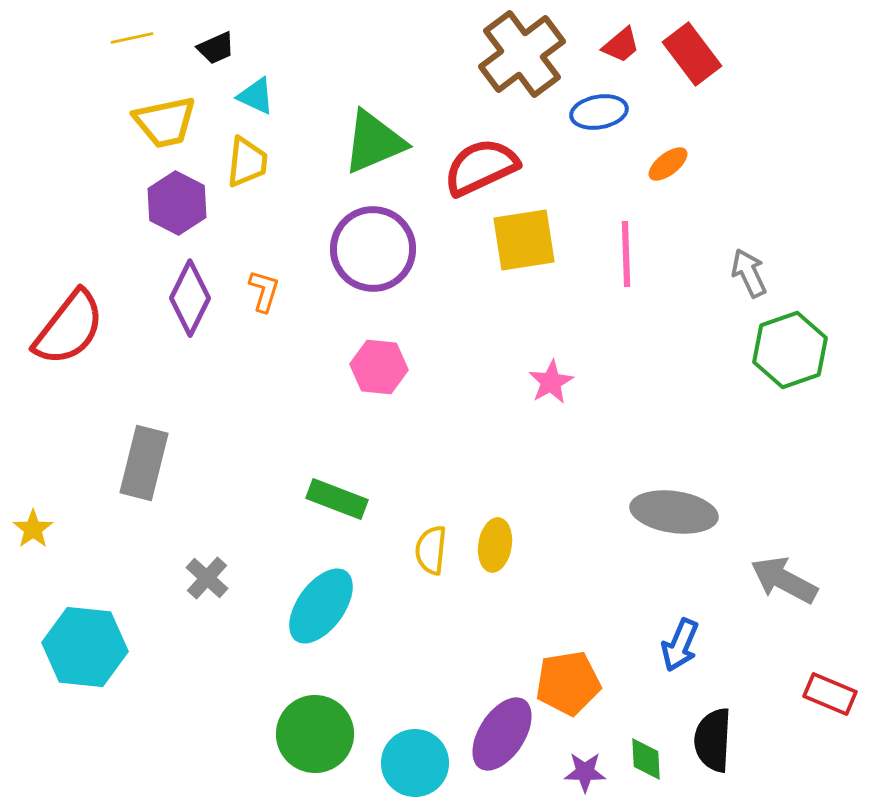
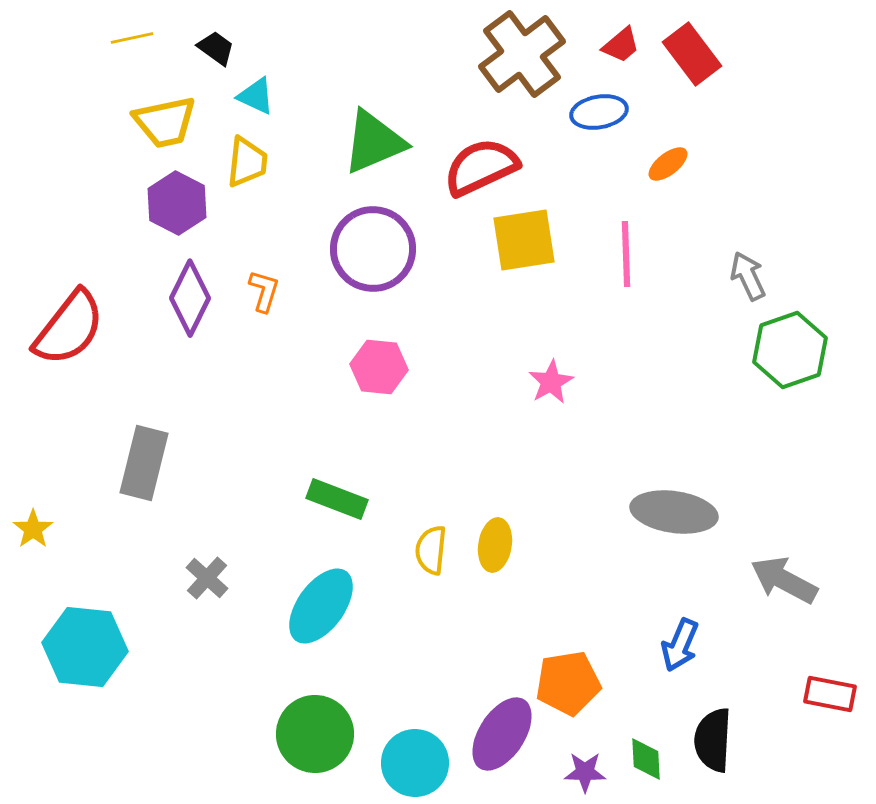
black trapezoid at (216, 48): rotated 120 degrees counterclockwise
gray arrow at (749, 273): moved 1 px left, 3 px down
red rectangle at (830, 694): rotated 12 degrees counterclockwise
